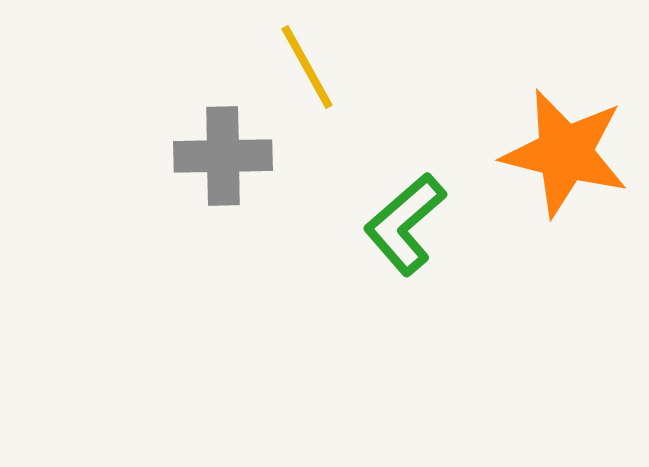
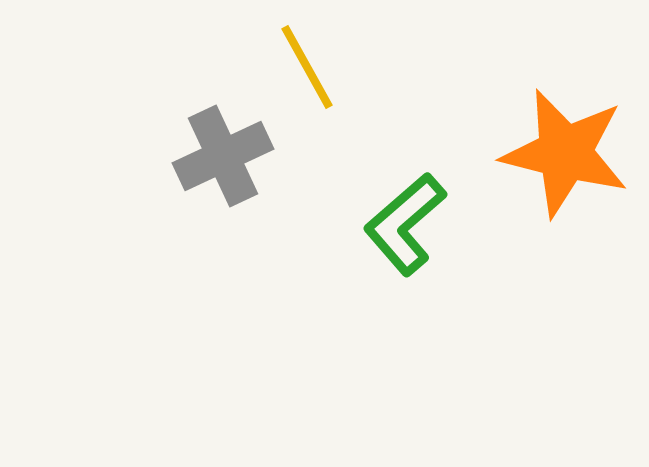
gray cross: rotated 24 degrees counterclockwise
